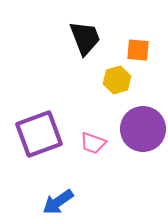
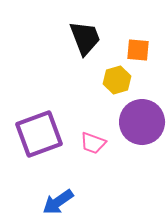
purple circle: moved 1 px left, 7 px up
